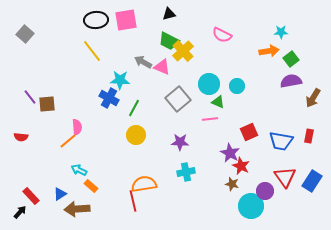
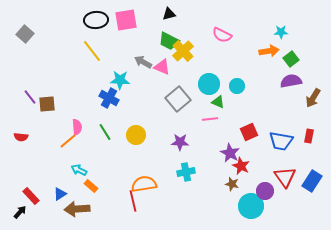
green line at (134, 108): moved 29 px left, 24 px down; rotated 60 degrees counterclockwise
